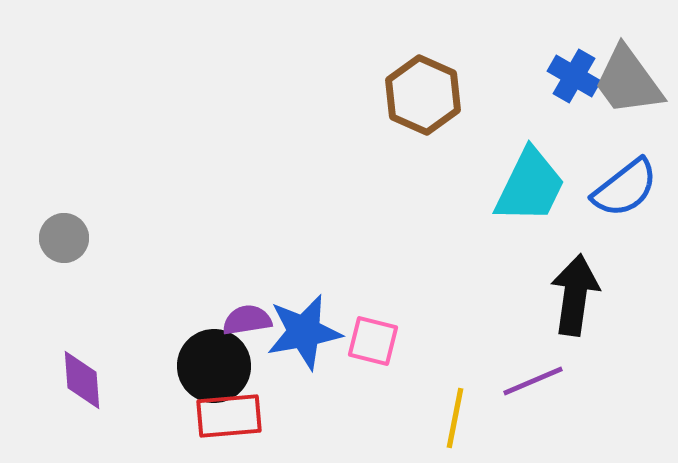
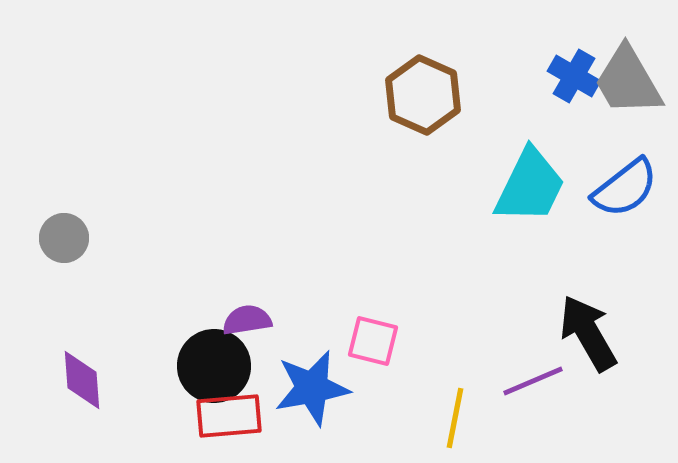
gray trapezoid: rotated 6 degrees clockwise
black arrow: moved 13 px right, 38 px down; rotated 38 degrees counterclockwise
blue star: moved 8 px right, 56 px down
